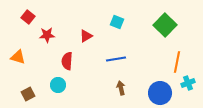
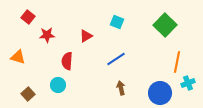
blue line: rotated 24 degrees counterclockwise
brown square: rotated 16 degrees counterclockwise
